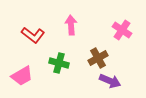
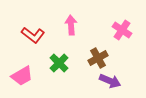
green cross: rotated 30 degrees clockwise
